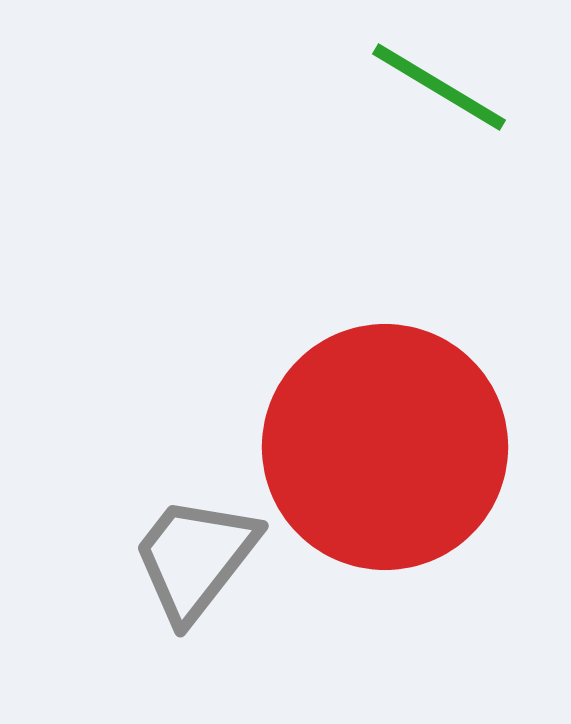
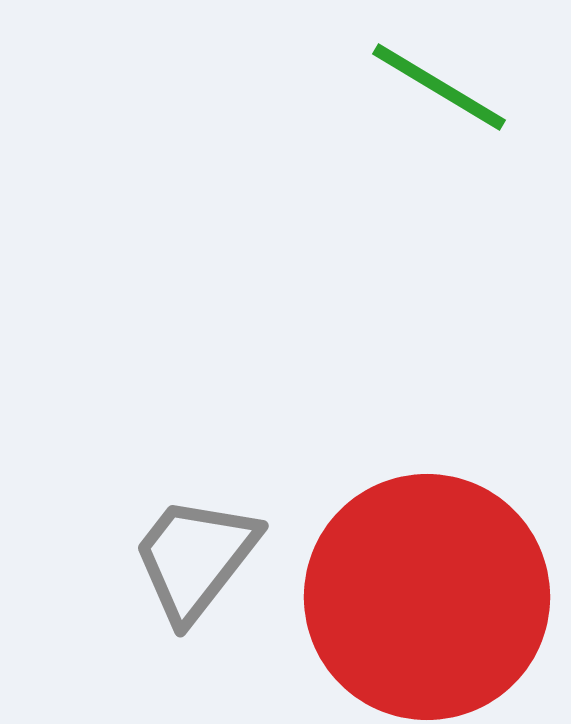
red circle: moved 42 px right, 150 px down
